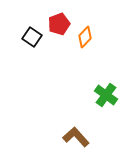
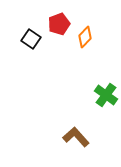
black square: moved 1 px left, 2 px down
